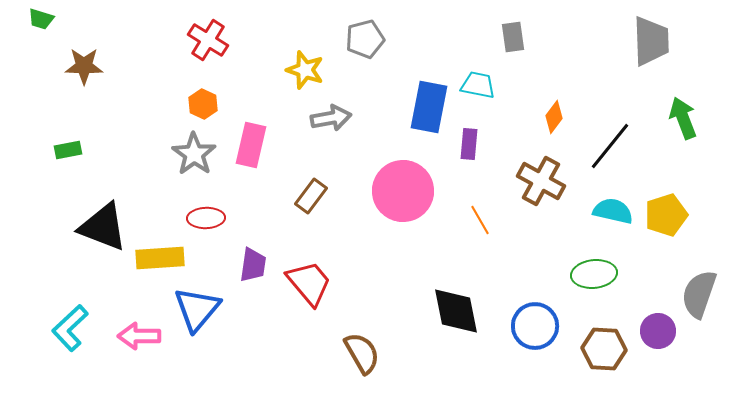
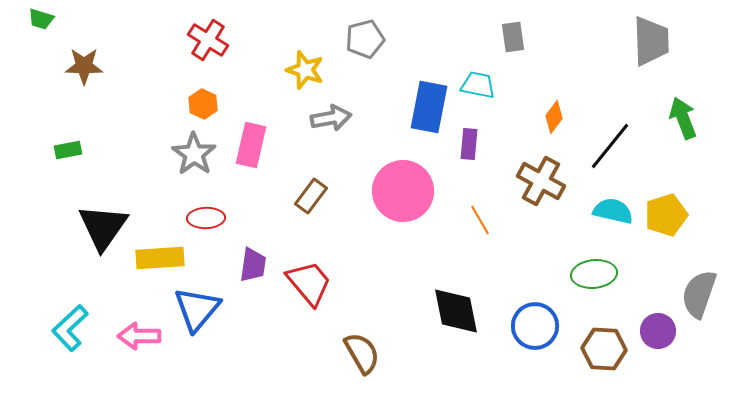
black triangle: rotated 44 degrees clockwise
